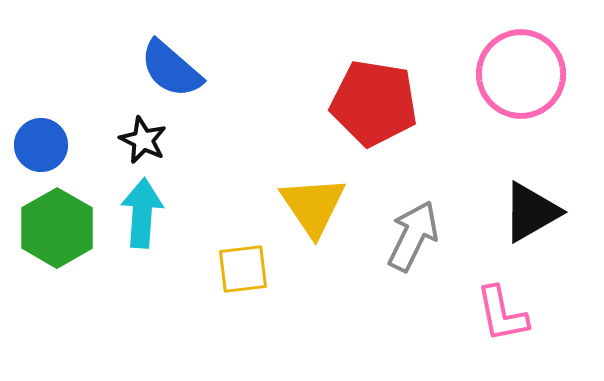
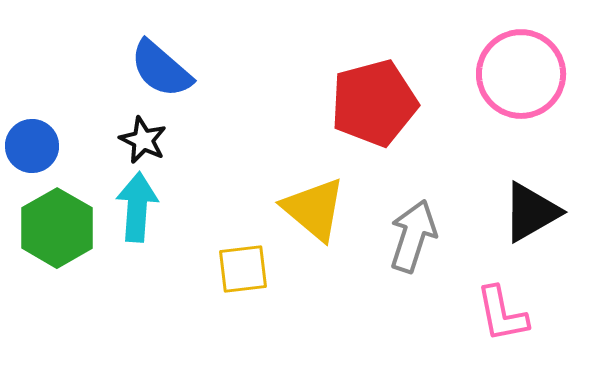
blue semicircle: moved 10 px left
red pentagon: rotated 24 degrees counterclockwise
blue circle: moved 9 px left, 1 px down
yellow triangle: moved 1 px right, 3 px down; rotated 16 degrees counterclockwise
cyan arrow: moved 5 px left, 6 px up
gray arrow: rotated 8 degrees counterclockwise
